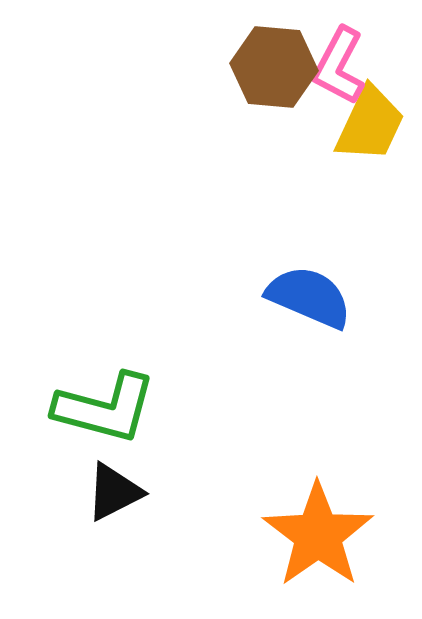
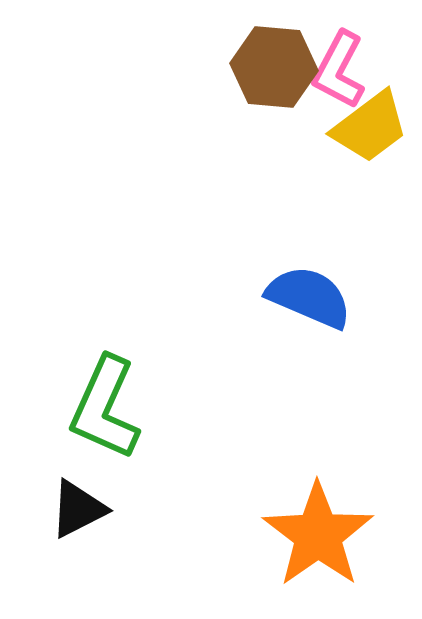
pink L-shape: moved 4 px down
yellow trapezoid: moved 3 px down; rotated 28 degrees clockwise
green L-shape: rotated 99 degrees clockwise
black triangle: moved 36 px left, 17 px down
